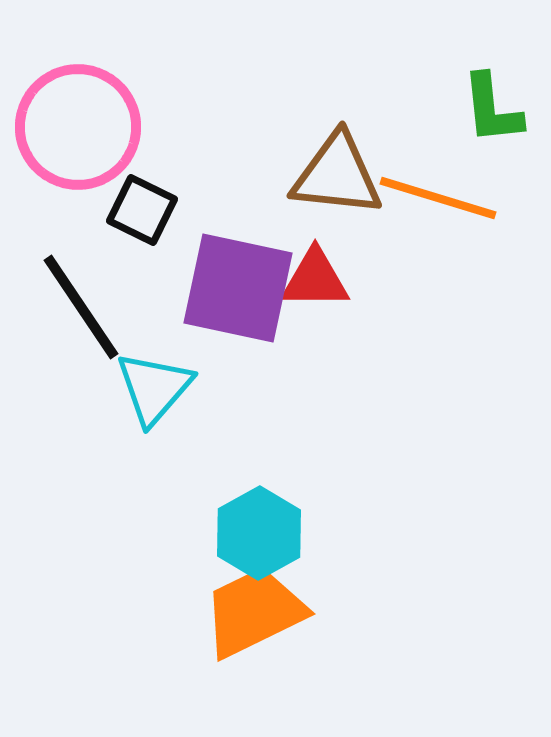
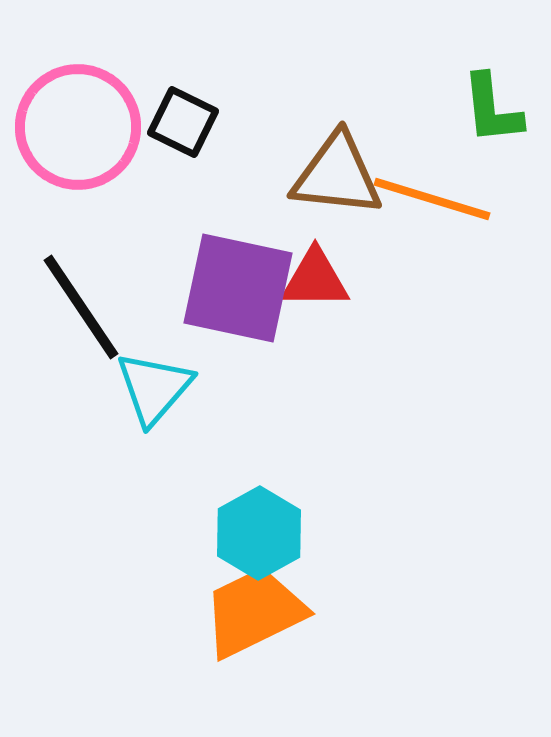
orange line: moved 6 px left, 1 px down
black square: moved 41 px right, 88 px up
